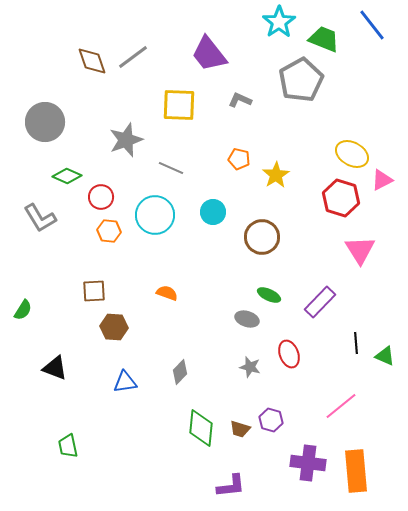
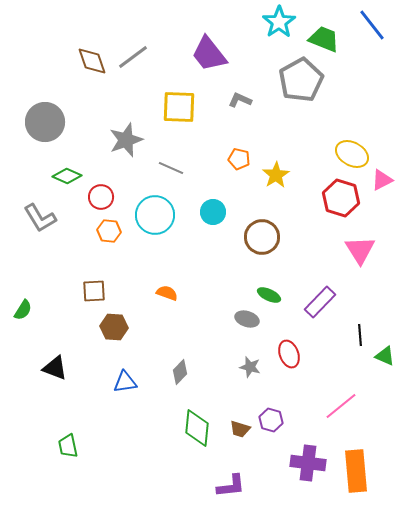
yellow square at (179, 105): moved 2 px down
black line at (356, 343): moved 4 px right, 8 px up
green diamond at (201, 428): moved 4 px left
